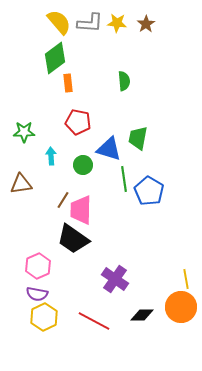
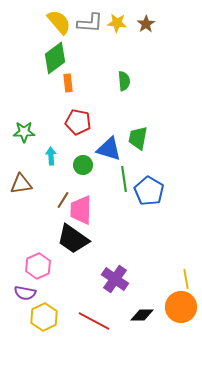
purple semicircle: moved 12 px left, 1 px up
